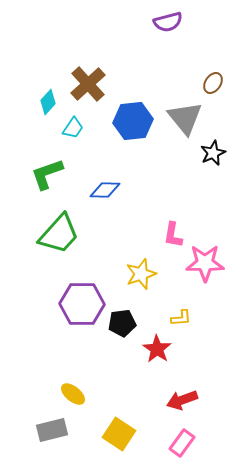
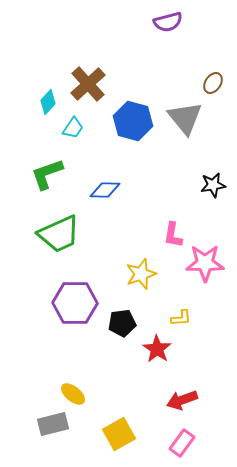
blue hexagon: rotated 21 degrees clockwise
black star: moved 32 px down; rotated 15 degrees clockwise
green trapezoid: rotated 24 degrees clockwise
purple hexagon: moved 7 px left, 1 px up
gray rectangle: moved 1 px right, 6 px up
yellow square: rotated 28 degrees clockwise
